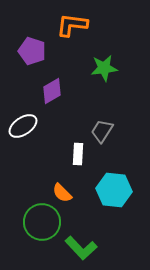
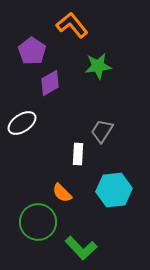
orange L-shape: rotated 44 degrees clockwise
purple pentagon: rotated 16 degrees clockwise
green star: moved 6 px left, 2 px up
purple diamond: moved 2 px left, 8 px up
white ellipse: moved 1 px left, 3 px up
cyan hexagon: rotated 12 degrees counterclockwise
green circle: moved 4 px left
